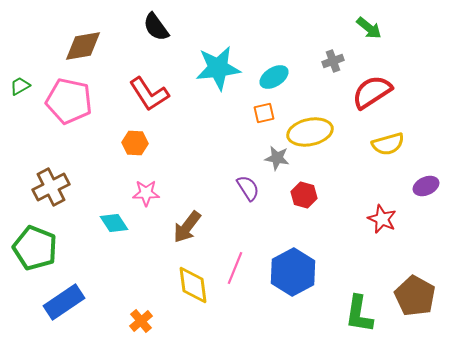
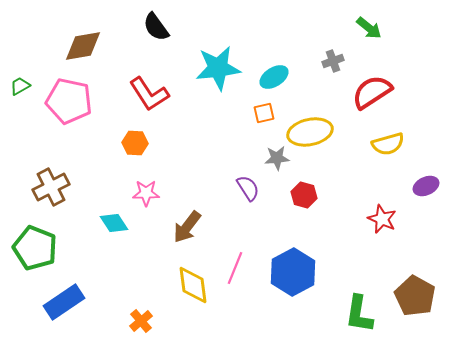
gray star: rotated 15 degrees counterclockwise
